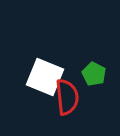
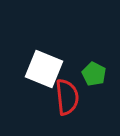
white square: moved 1 px left, 8 px up
